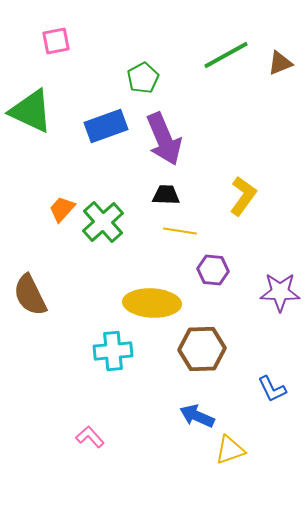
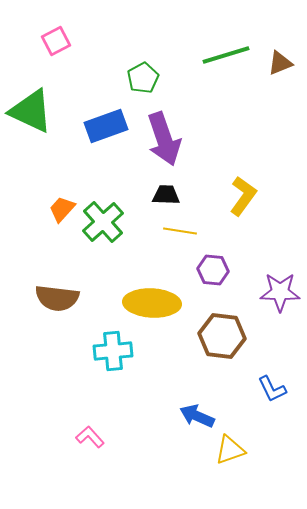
pink square: rotated 16 degrees counterclockwise
green line: rotated 12 degrees clockwise
purple arrow: rotated 4 degrees clockwise
brown semicircle: moved 27 px right, 3 px down; rotated 57 degrees counterclockwise
brown hexagon: moved 20 px right, 13 px up; rotated 9 degrees clockwise
